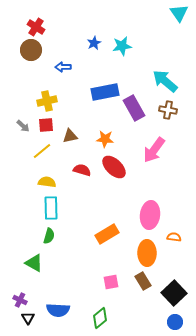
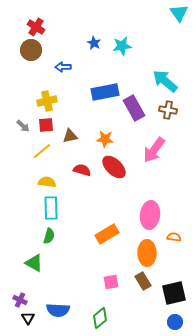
blue star: rotated 16 degrees counterclockwise
black square: rotated 30 degrees clockwise
